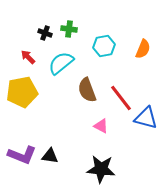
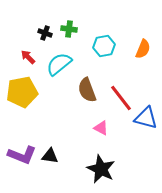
cyan semicircle: moved 2 px left, 1 px down
pink triangle: moved 2 px down
black star: rotated 20 degrees clockwise
